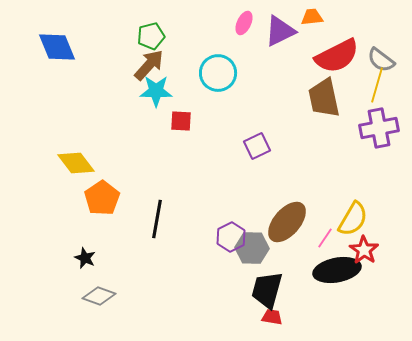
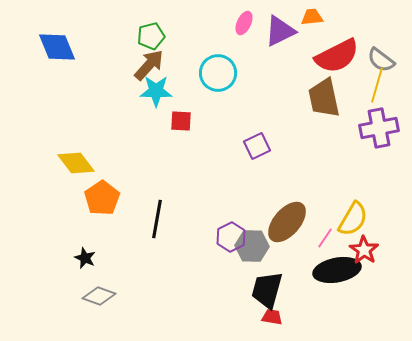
gray hexagon: moved 2 px up
